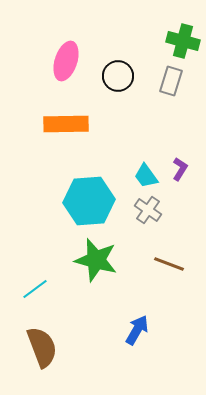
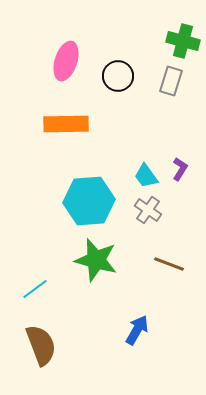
brown semicircle: moved 1 px left, 2 px up
